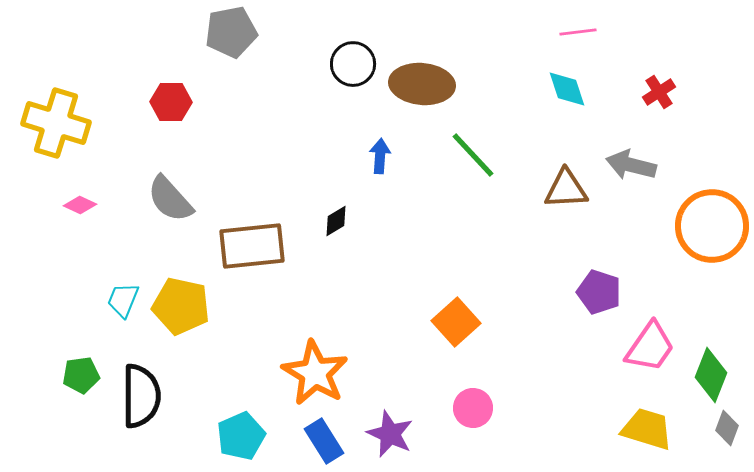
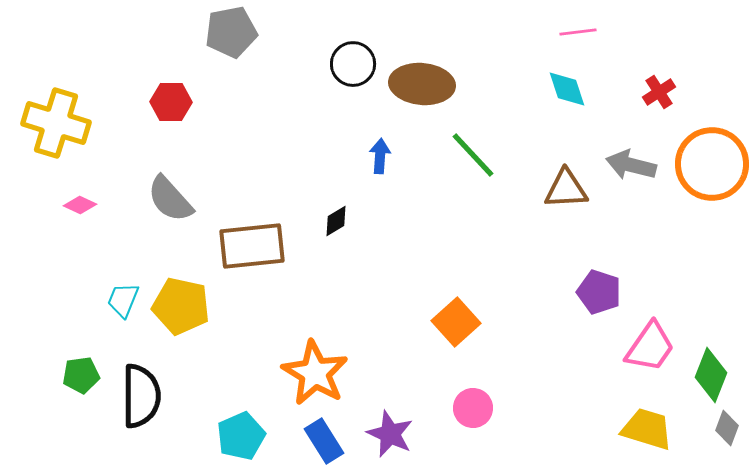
orange circle: moved 62 px up
